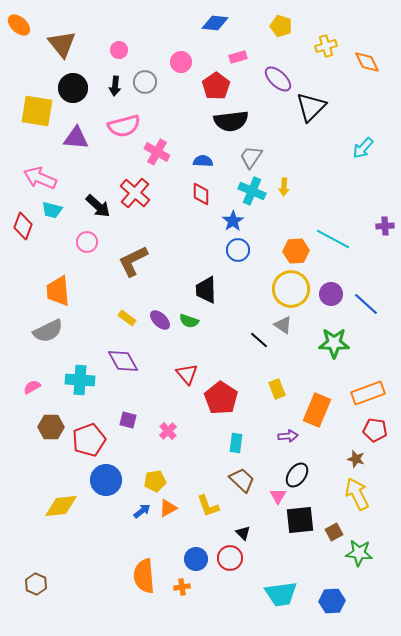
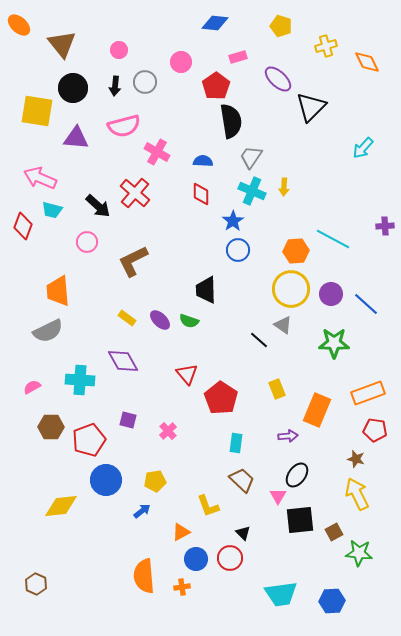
black semicircle at (231, 121): rotated 92 degrees counterclockwise
orange triangle at (168, 508): moved 13 px right, 24 px down
